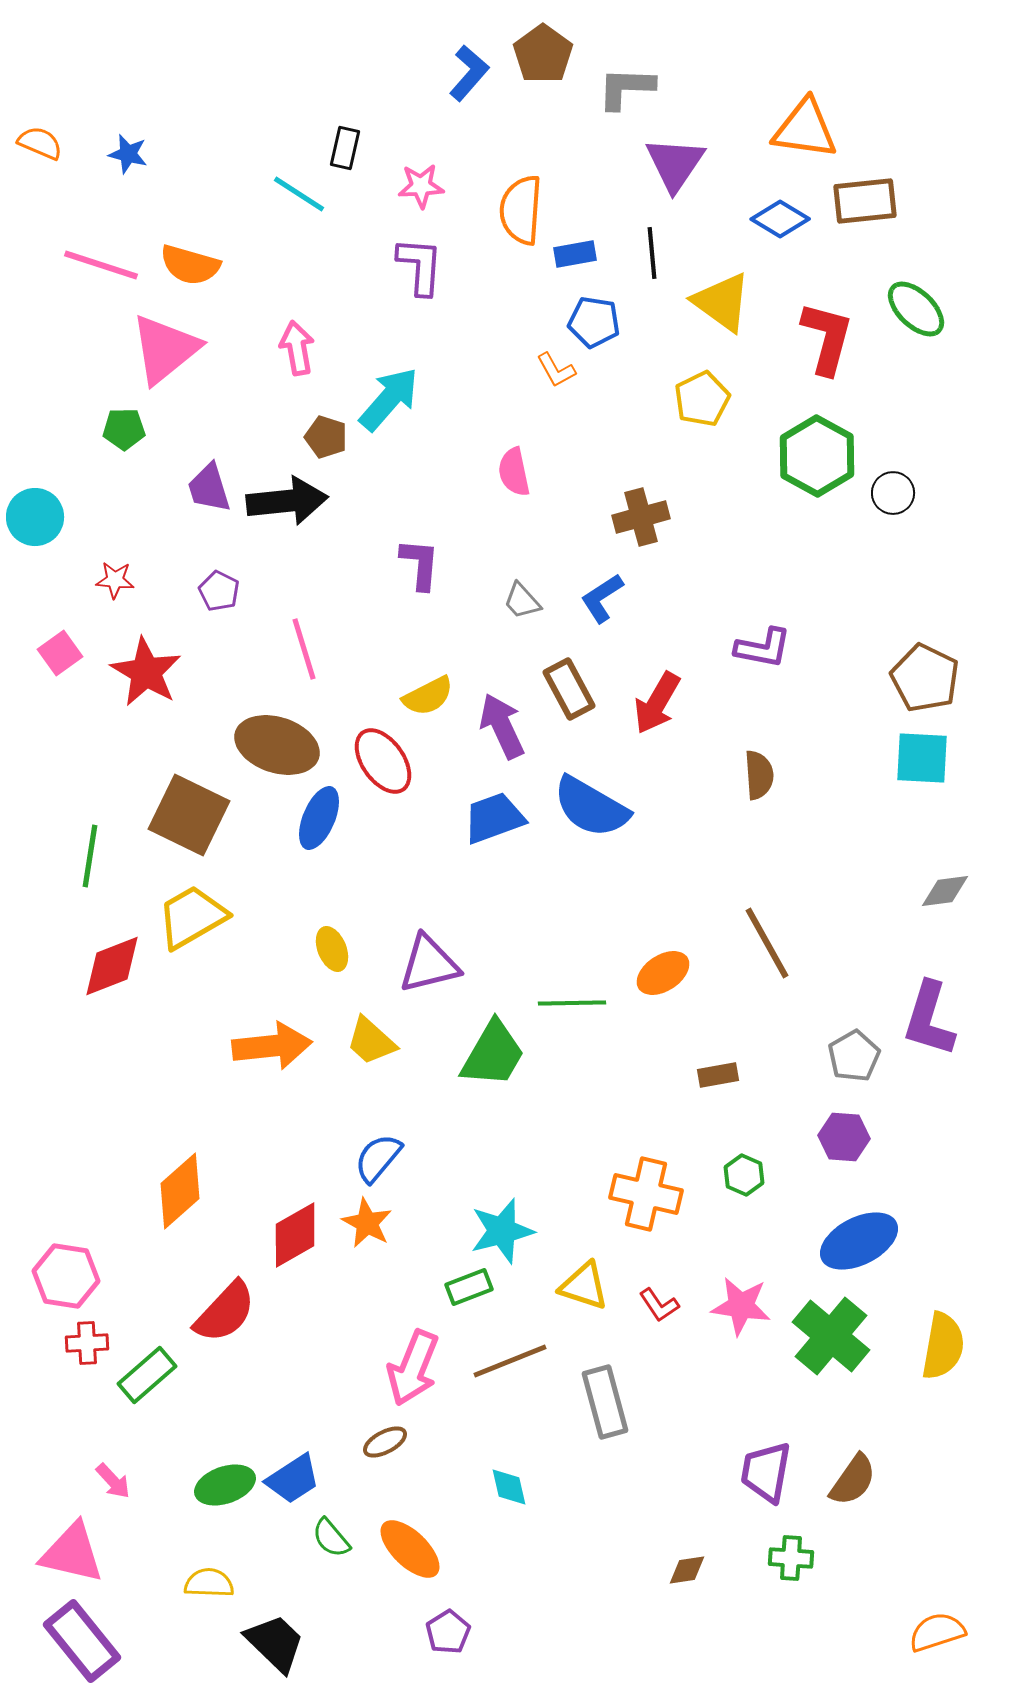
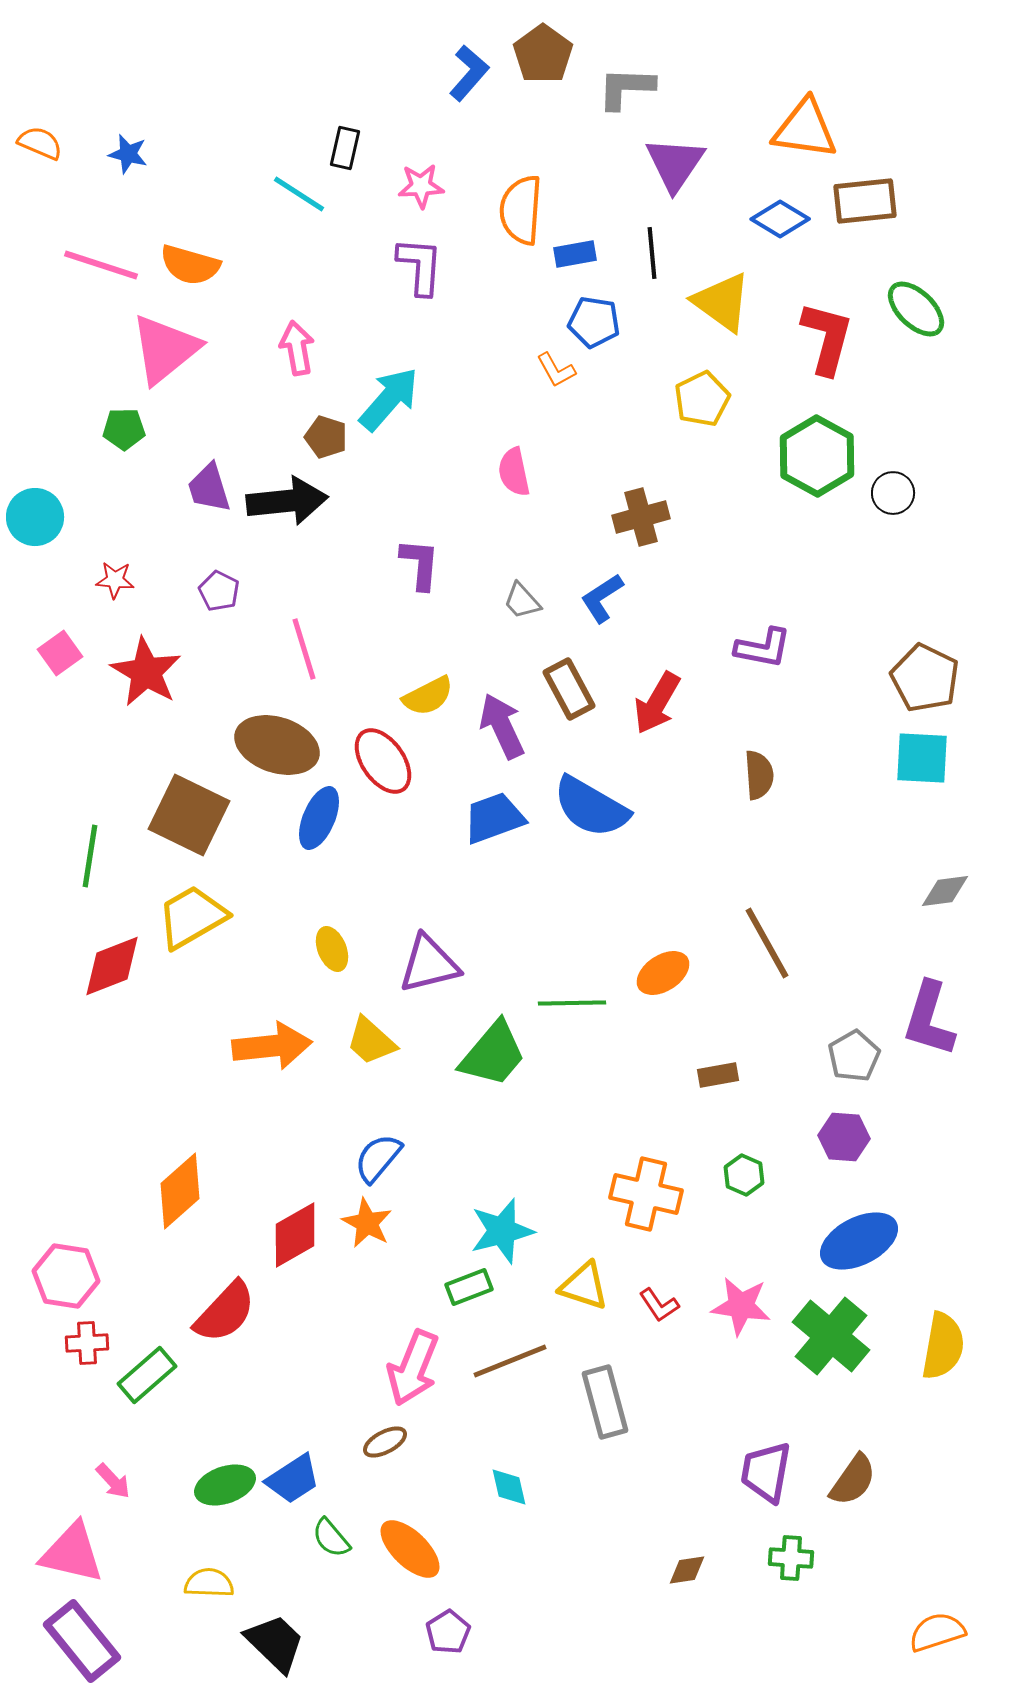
green trapezoid at (493, 1054): rotated 10 degrees clockwise
